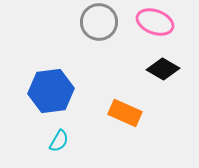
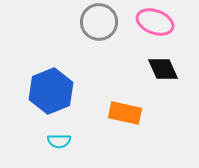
black diamond: rotated 36 degrees clockwise
blue hexagon: rotated 15 degrees counterclockwise
orange rectangle: rotated 12 degrees counterclockwise
cyan semicircle: rotated 60 degrees clockwise
